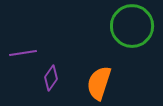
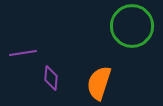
purple diamond: rotated 30 degrees counterclockwise
